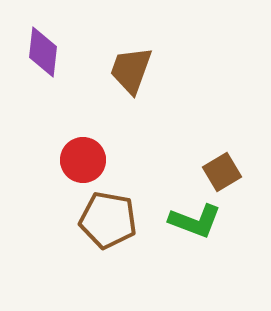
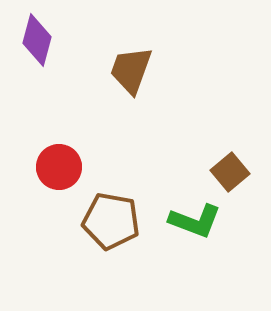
purple diamond: moved 6 px left, 12 px up; rotated 9 degrees clockwise
red circle: moved 24 px left, 7 px down
brown square: moved 8 px right; rotated 9 degrees counterclockwise
brown pentagon: moved 3 px right, 1 px down
